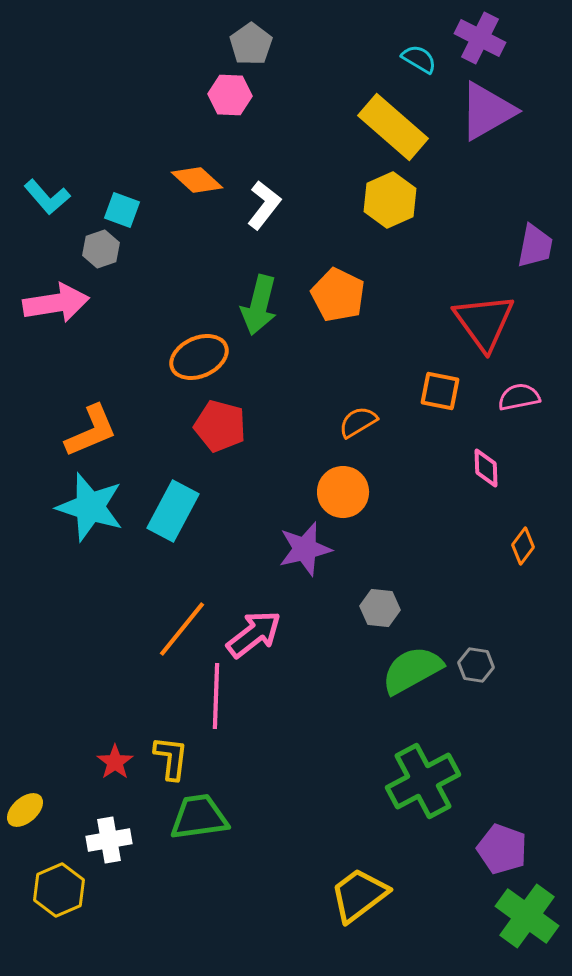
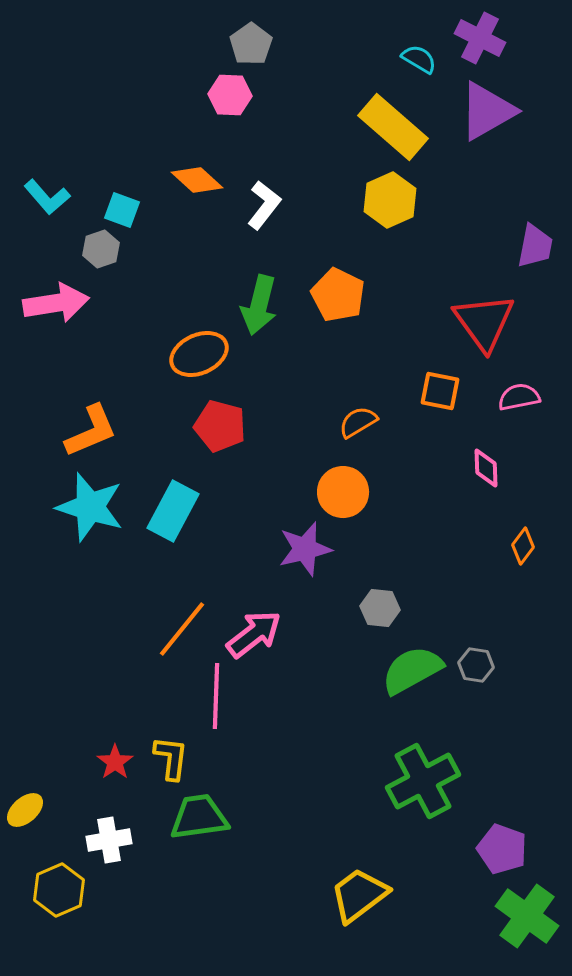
orange ellipse at (199, 357): moved 3 px up
